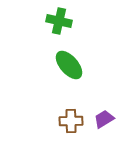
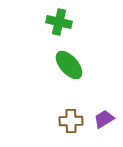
green cross: moved 1 px down
